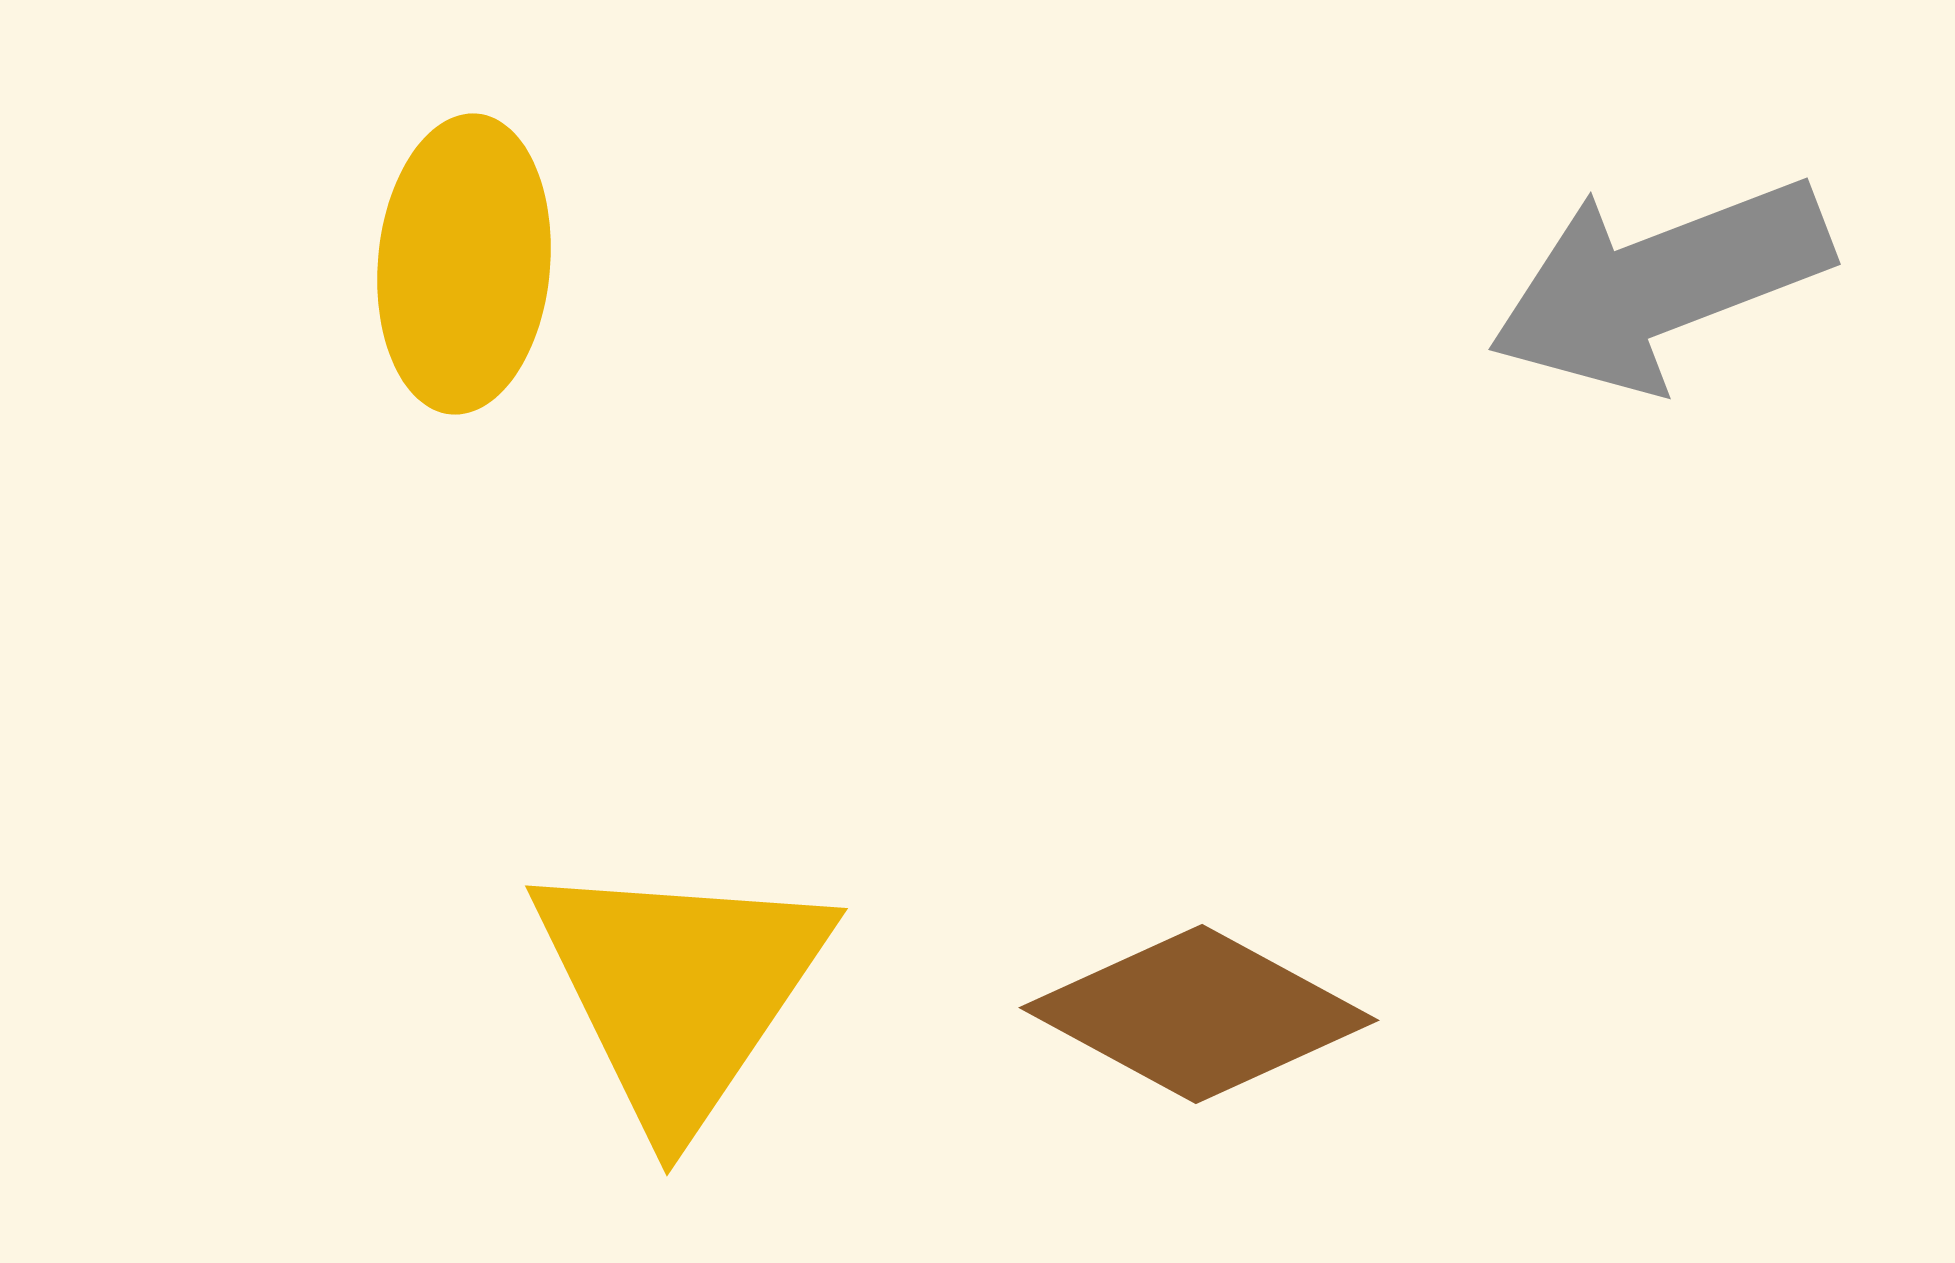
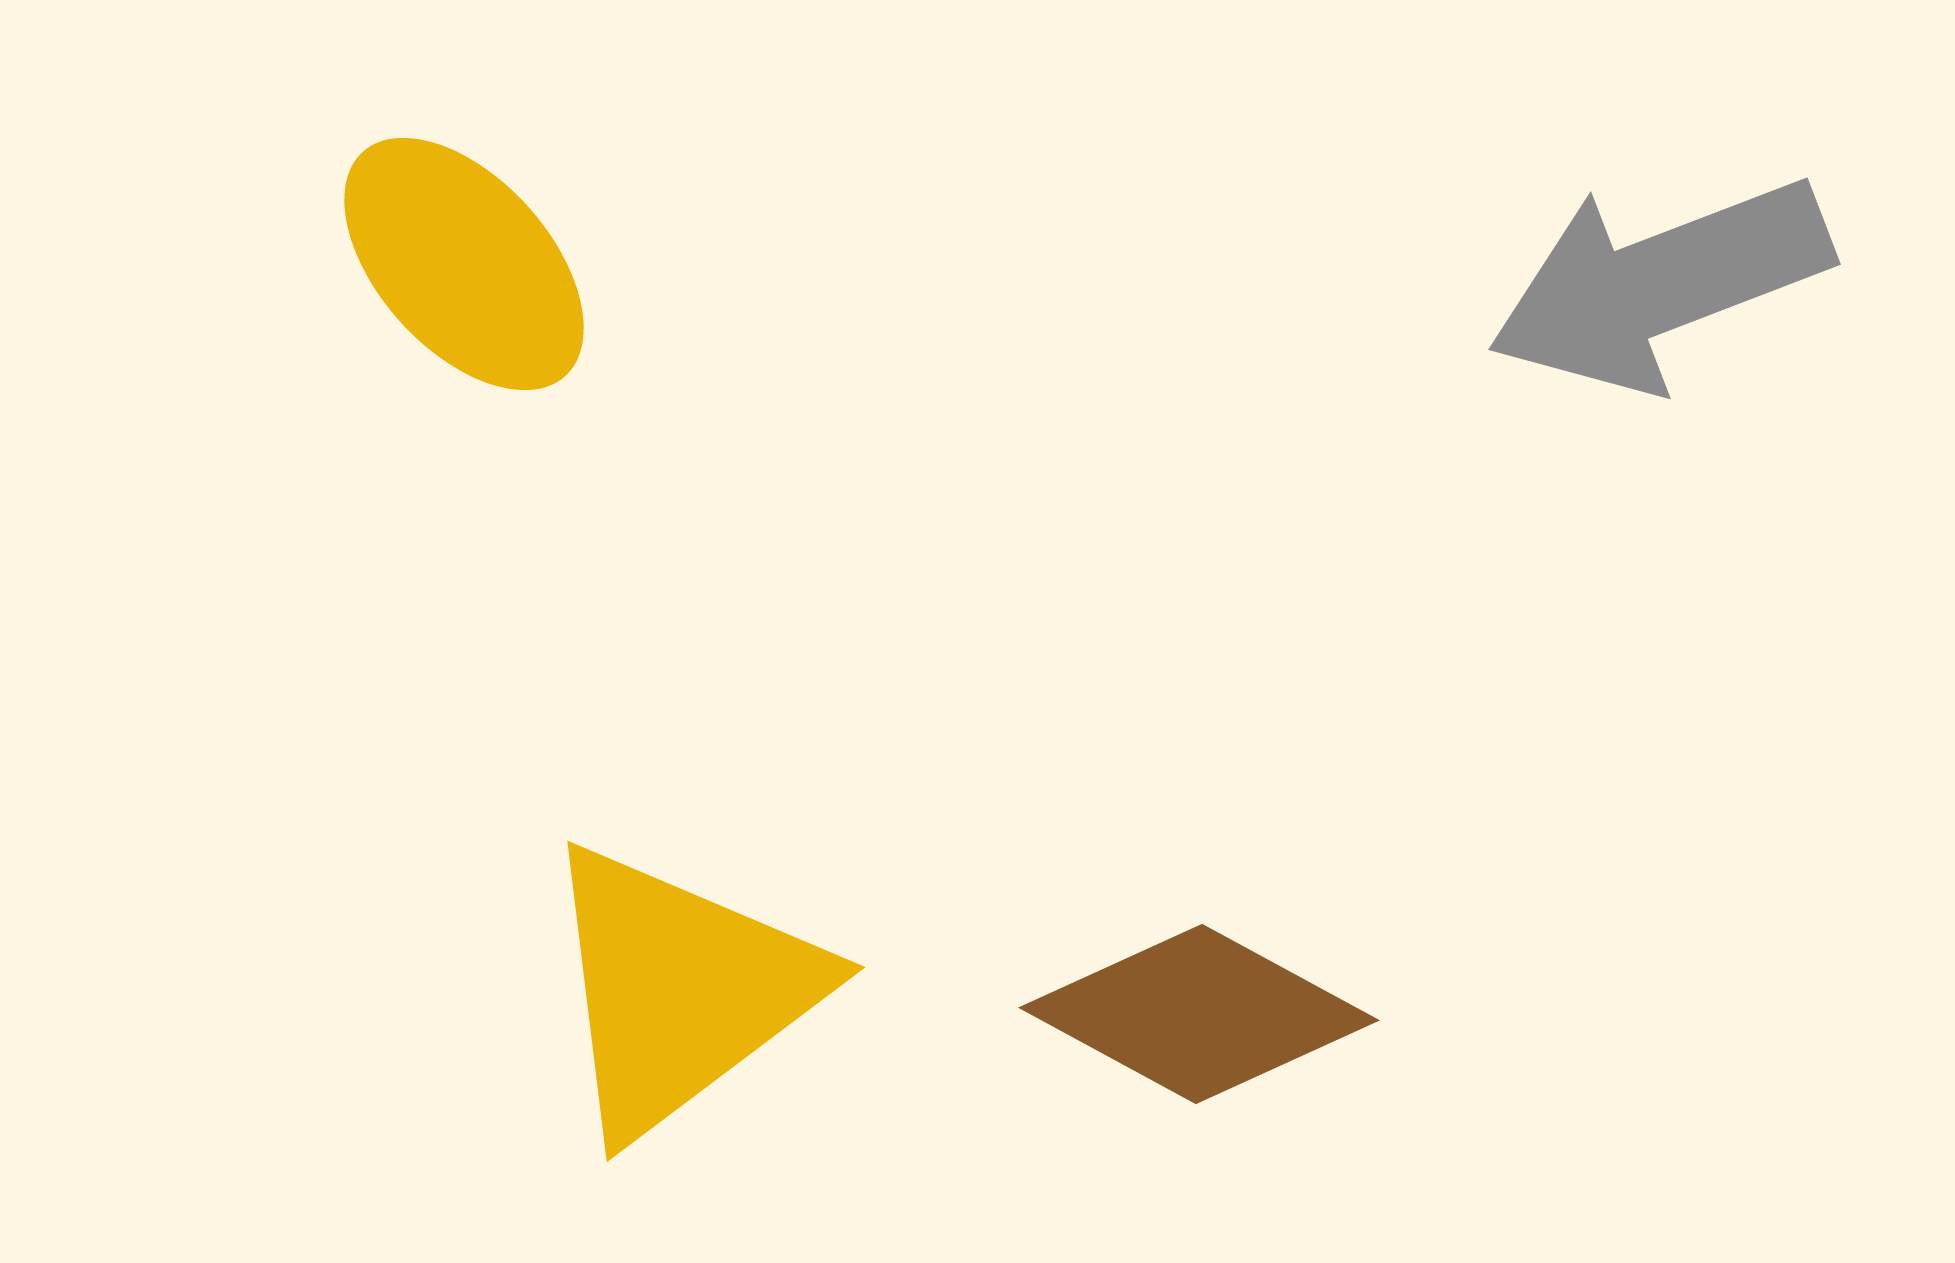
yellow ellipse: rotated 47 degrees counterclockwise
yellow triangle: rotated 19 degrees clockwise
